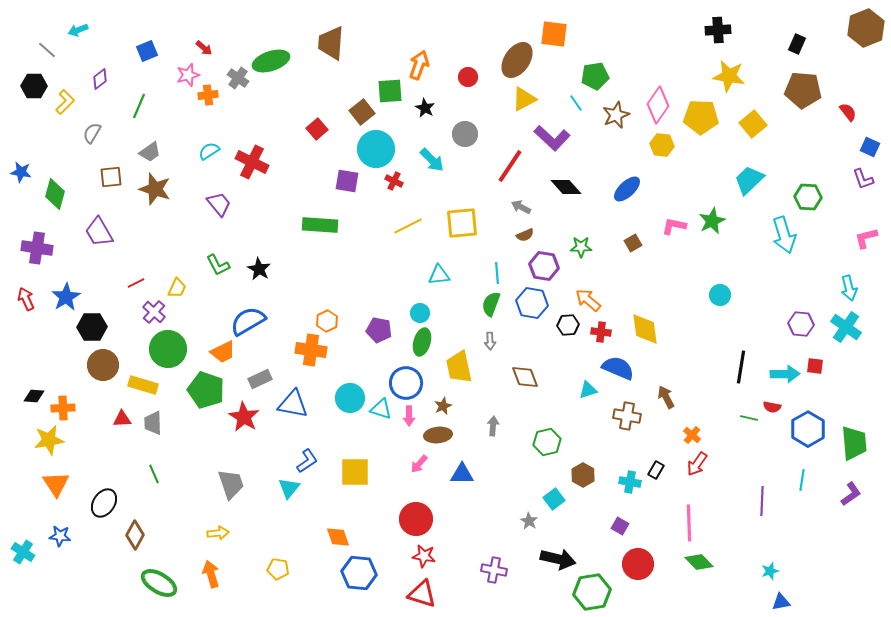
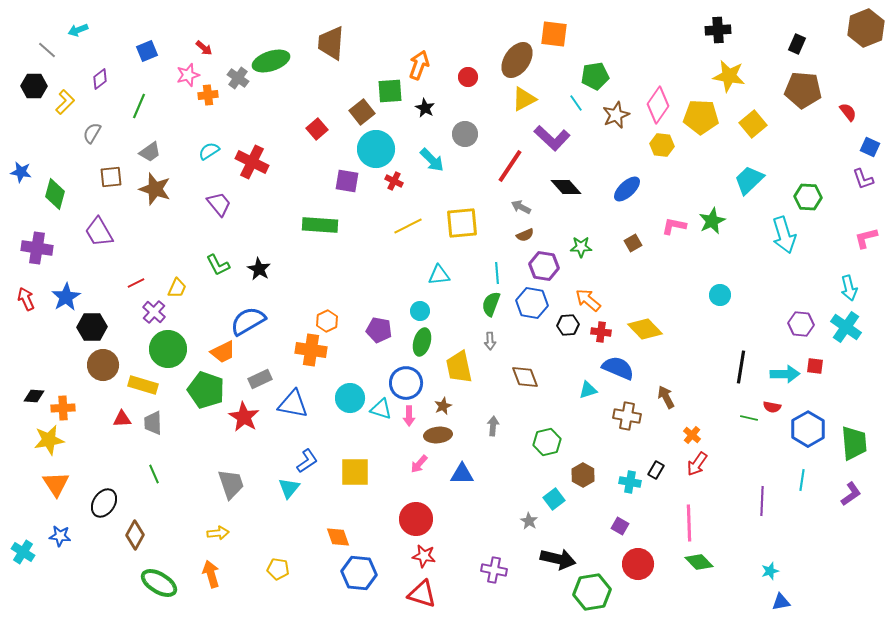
cyan circle at (420, 313): moved 2 px up
yellow diamond at (645, 329): rotated 36 degrees counterclockwise
